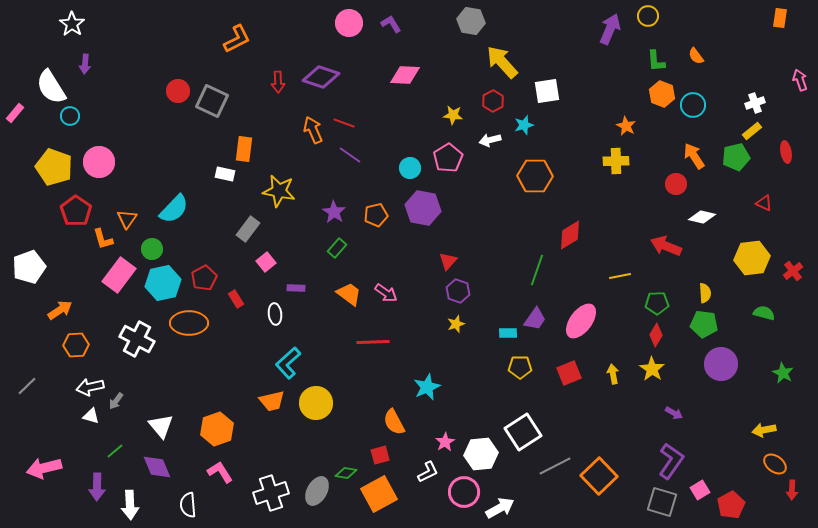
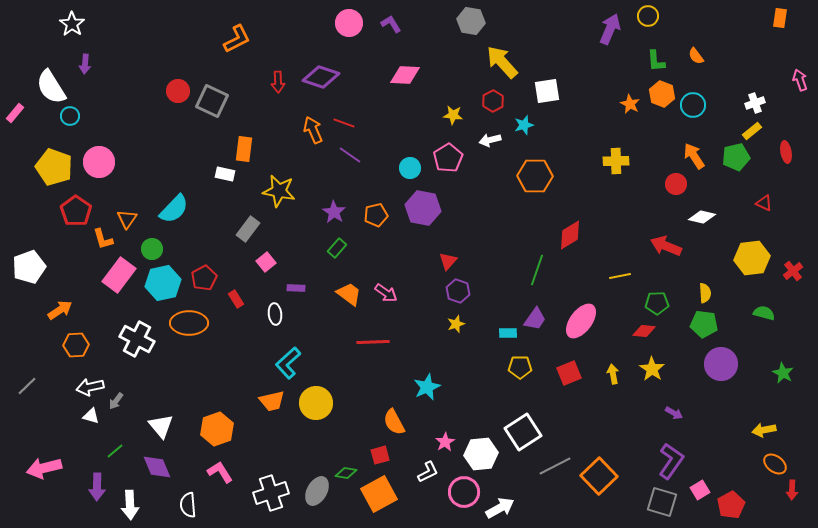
orange star at (626, 126): moved 4 px right, 22 px up
red diamond at (656, 335): moved 12 px left, 4 px up; rotated 65 degrees clockwise
